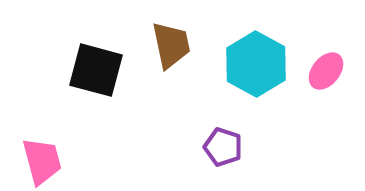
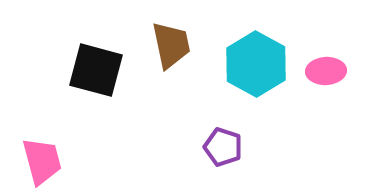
pink ellipse: rotated 48 degrees clockwise
